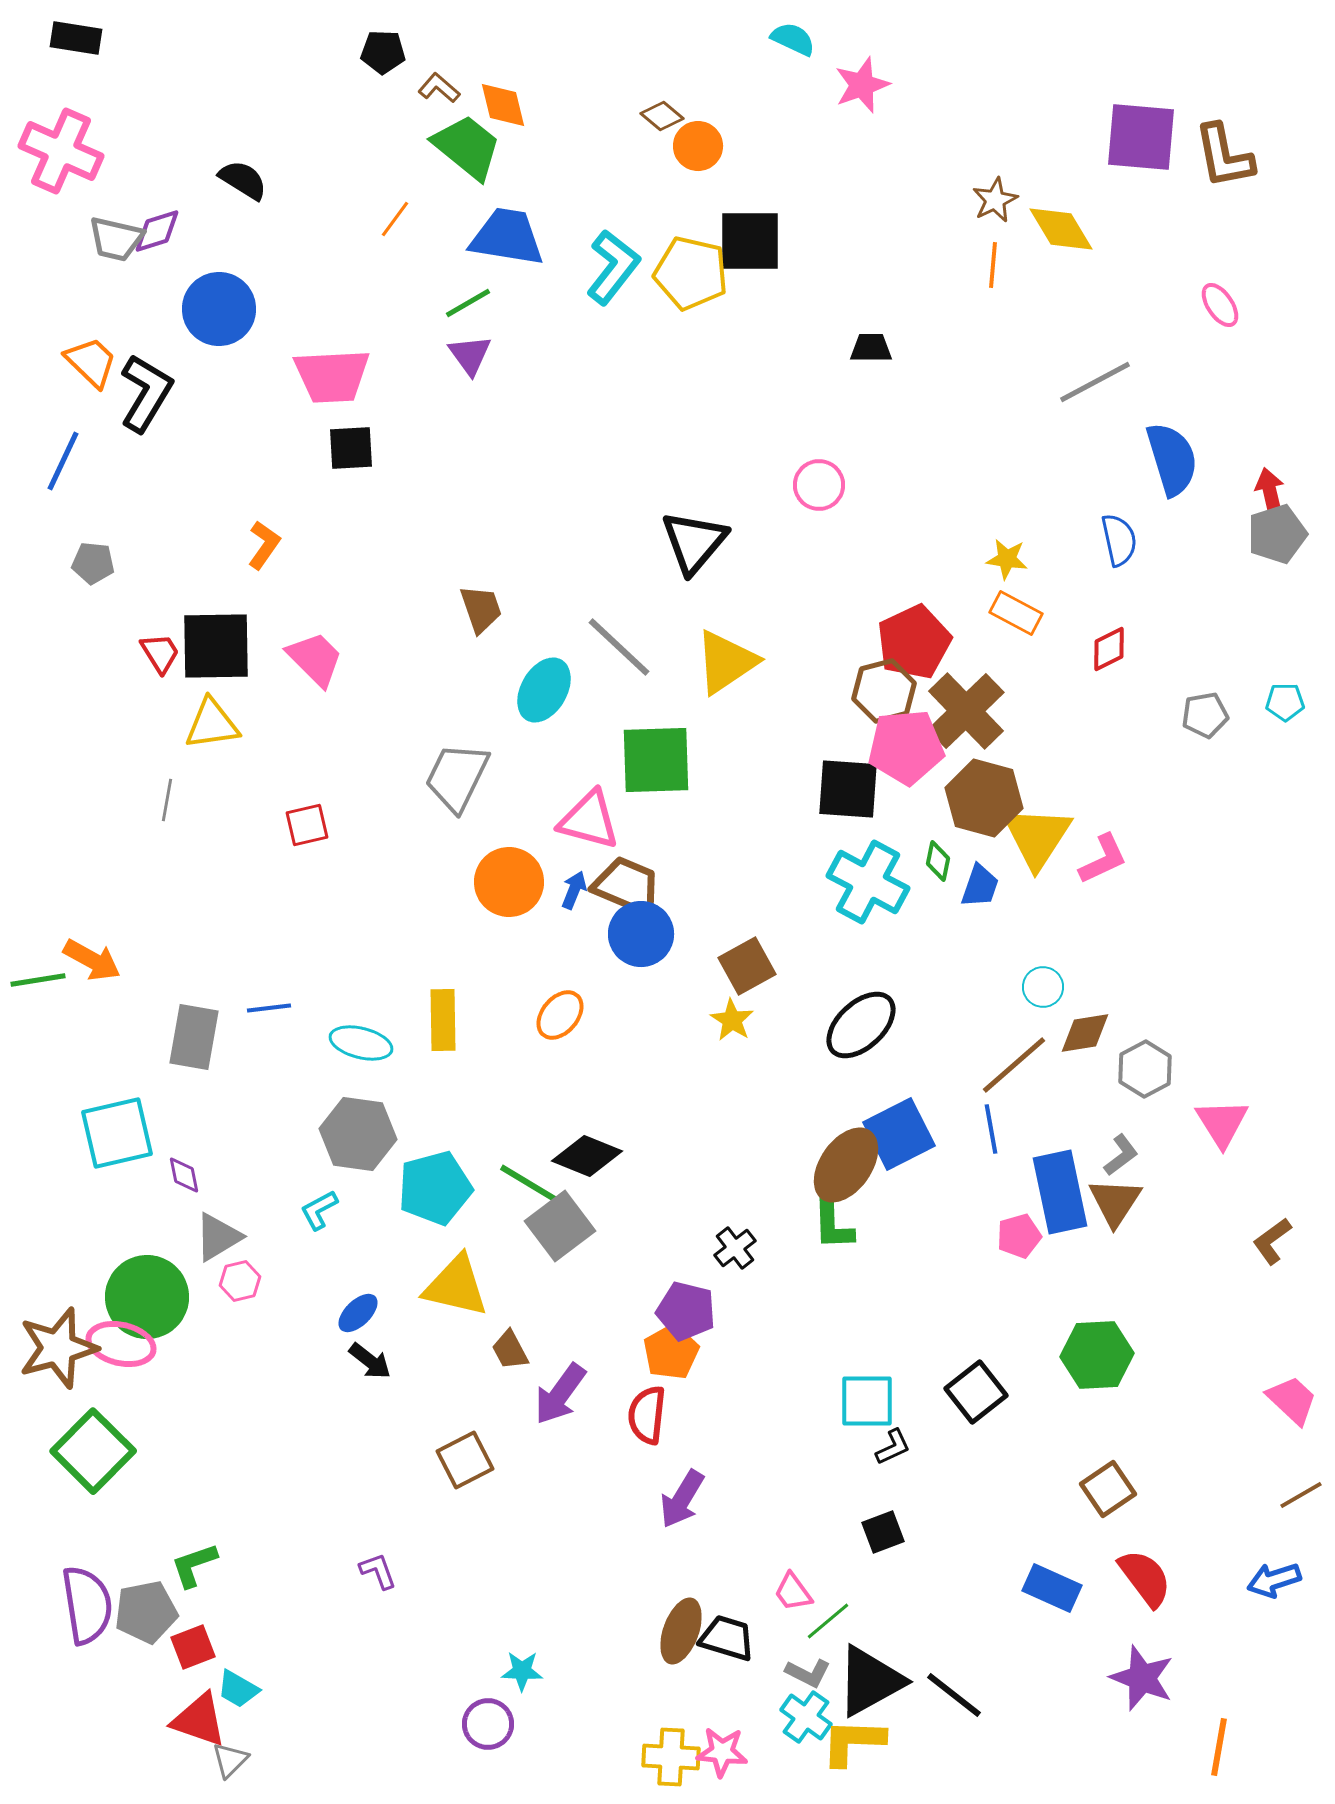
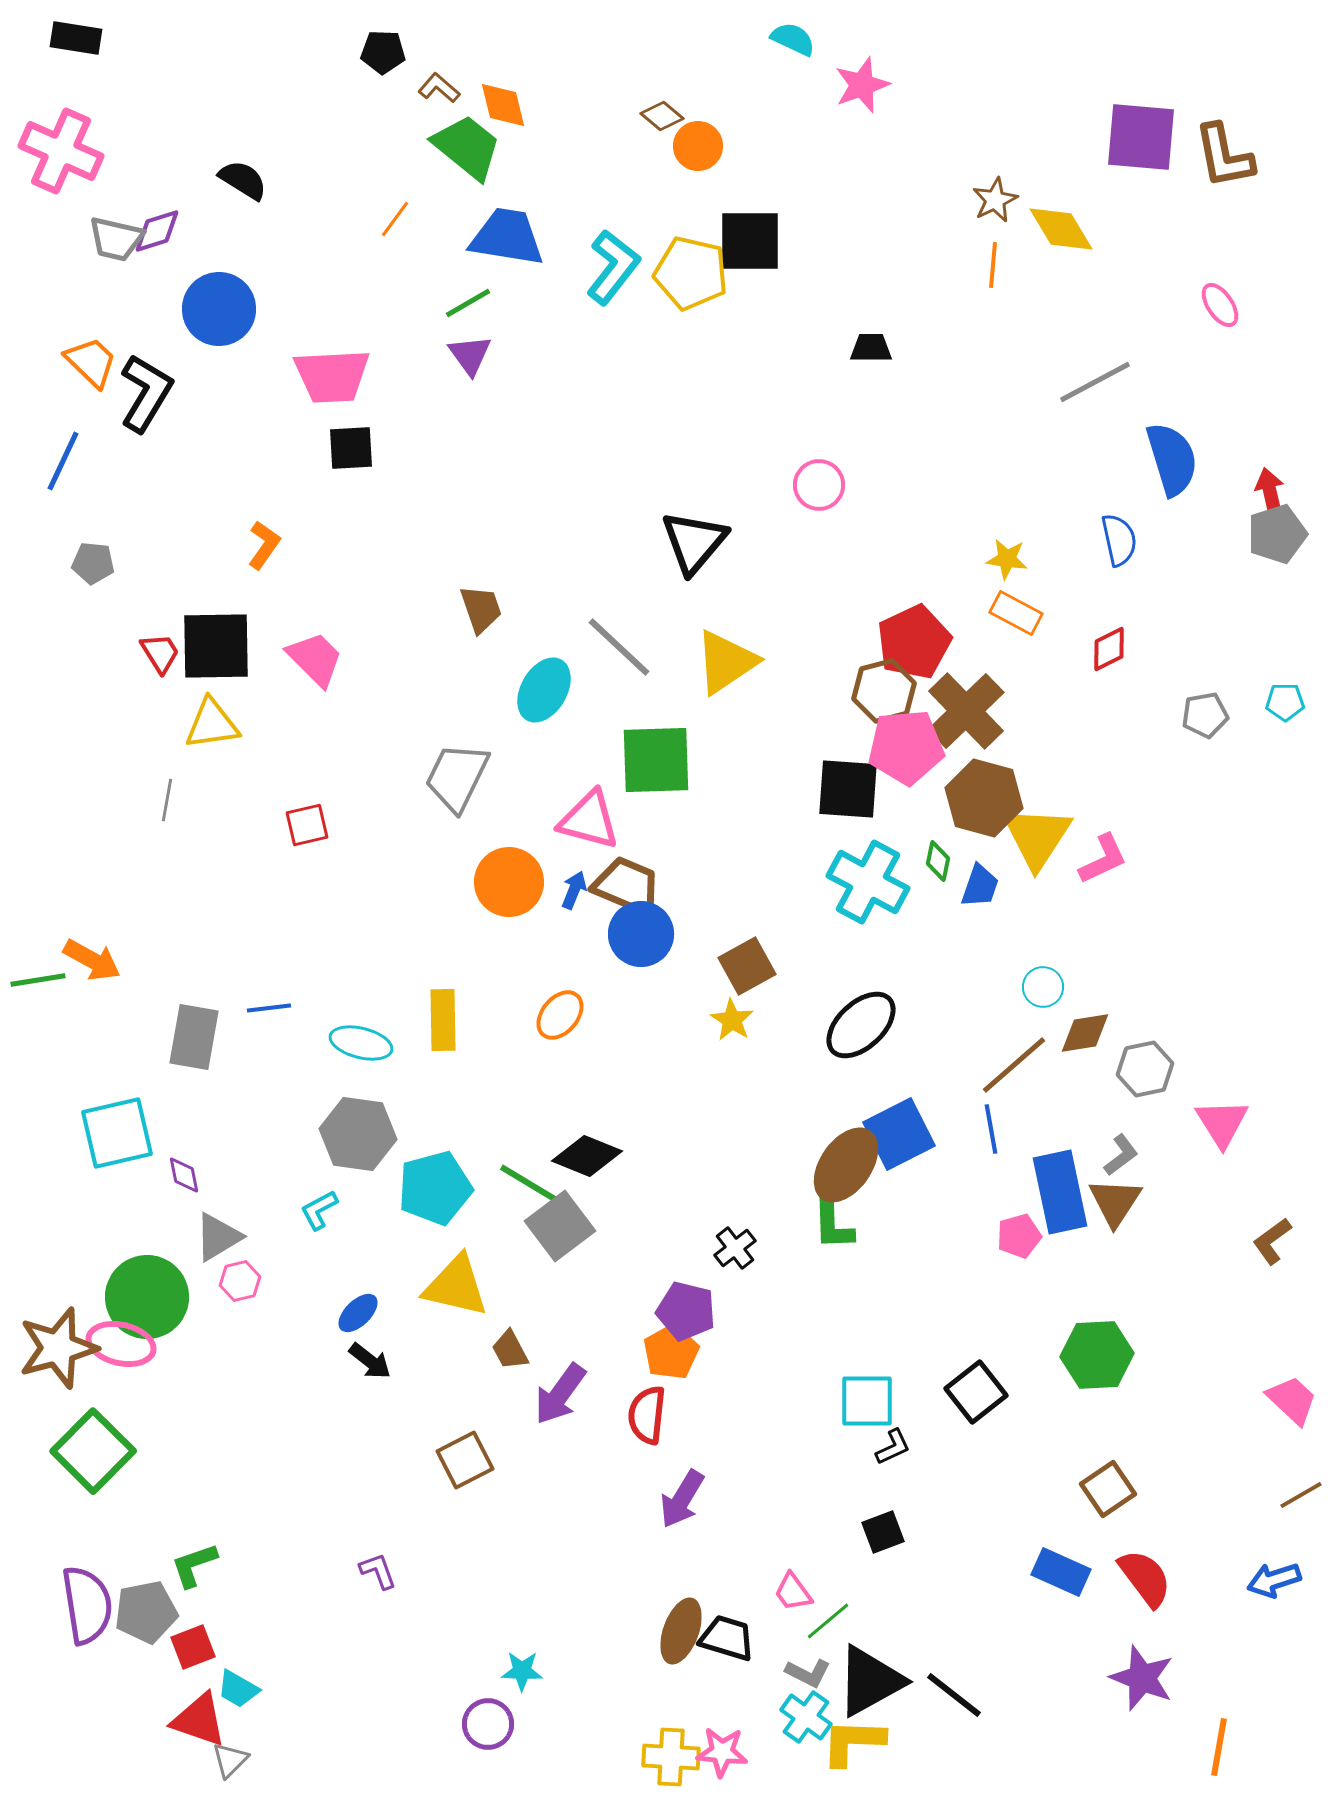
gray hexagon at (1145, 1069): rotated 16 degrees clockwise
blue rectangle at (1052, 1588): moved 9 px right, 16 px up
